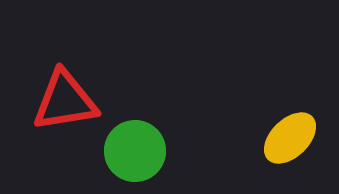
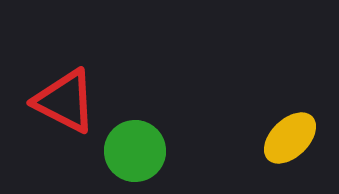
red triangle: rotated 36 degrees clockwise
